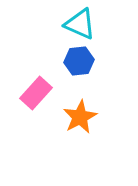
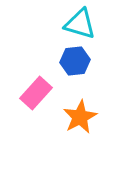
cyan triangle: rotated 8 degrees counterclockwise
blue hexagon: moved 4 px left
